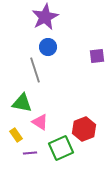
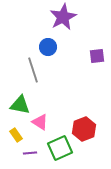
purple star: moved 18 px right
gray line: moved 2 px left
green triangle: moved 2 px left, 2 px down
green square: moved 1 px left
